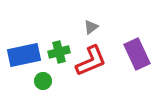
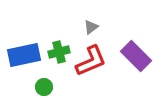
purple rectangle: moved 1 px left, 2 px down; rotated 20 degrees counterclockwise
green circle: moved 1 px right, 6 px down
